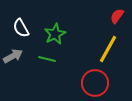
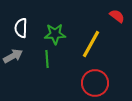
red semicircle: rotated 91 degrees clockwise
white semicircle: rotated 30 degrees clockwise
green star: rotated 25 degrees clockwise
yellow line: moved 17 px left, 5 px up
green line: rotated 72 degrees clockwise
